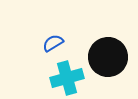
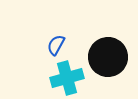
blue semicircle: moved 3 px right, 2 px down; rotated 30 degrees counterclockwise
